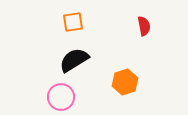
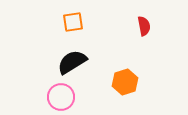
black semicircle: moved 2 px left, 2 px down
